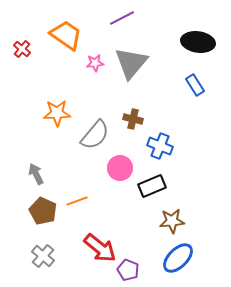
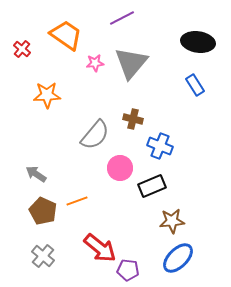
orange star: moved 10 px left, 18 px up
gray arrow: rotated 30 degrees counterclockwise
purple pentagon: rotated 15 degrees counterclockwise
